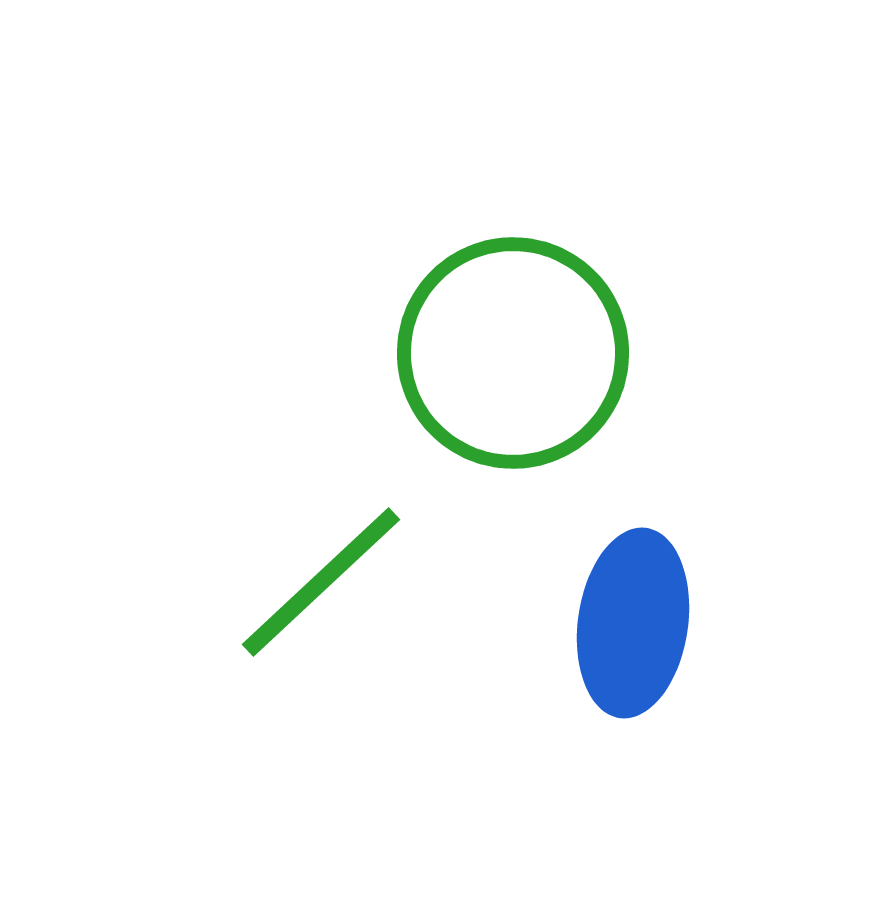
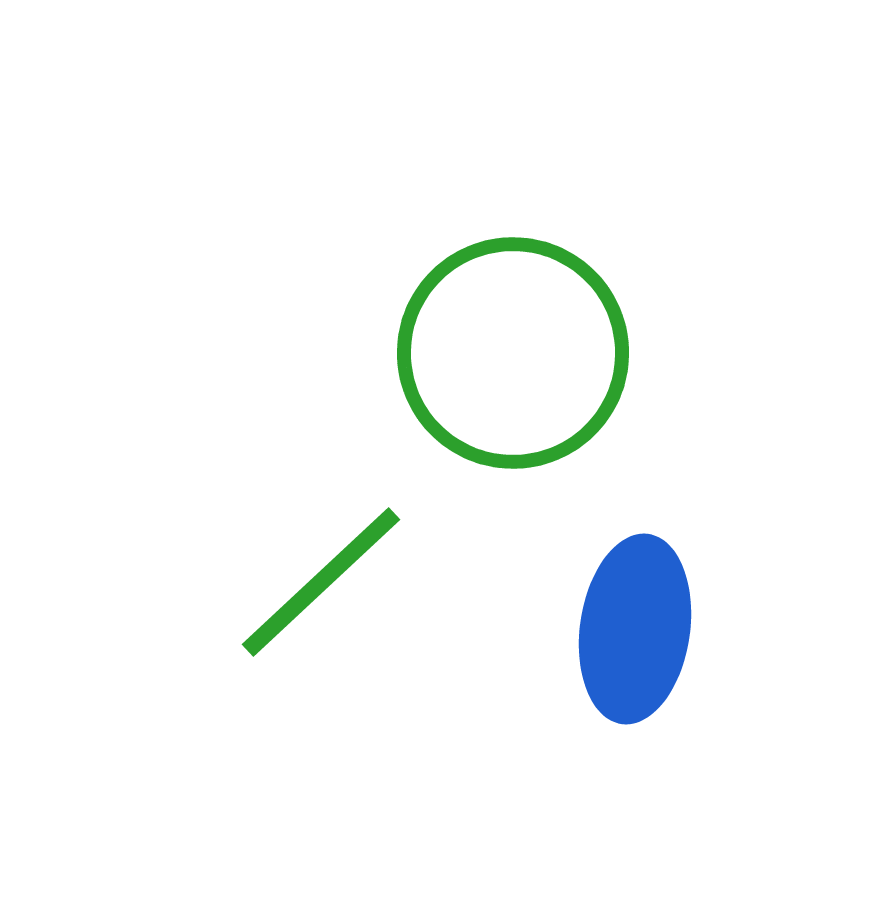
blue ellipse: moved 2 px right, 6 px down
